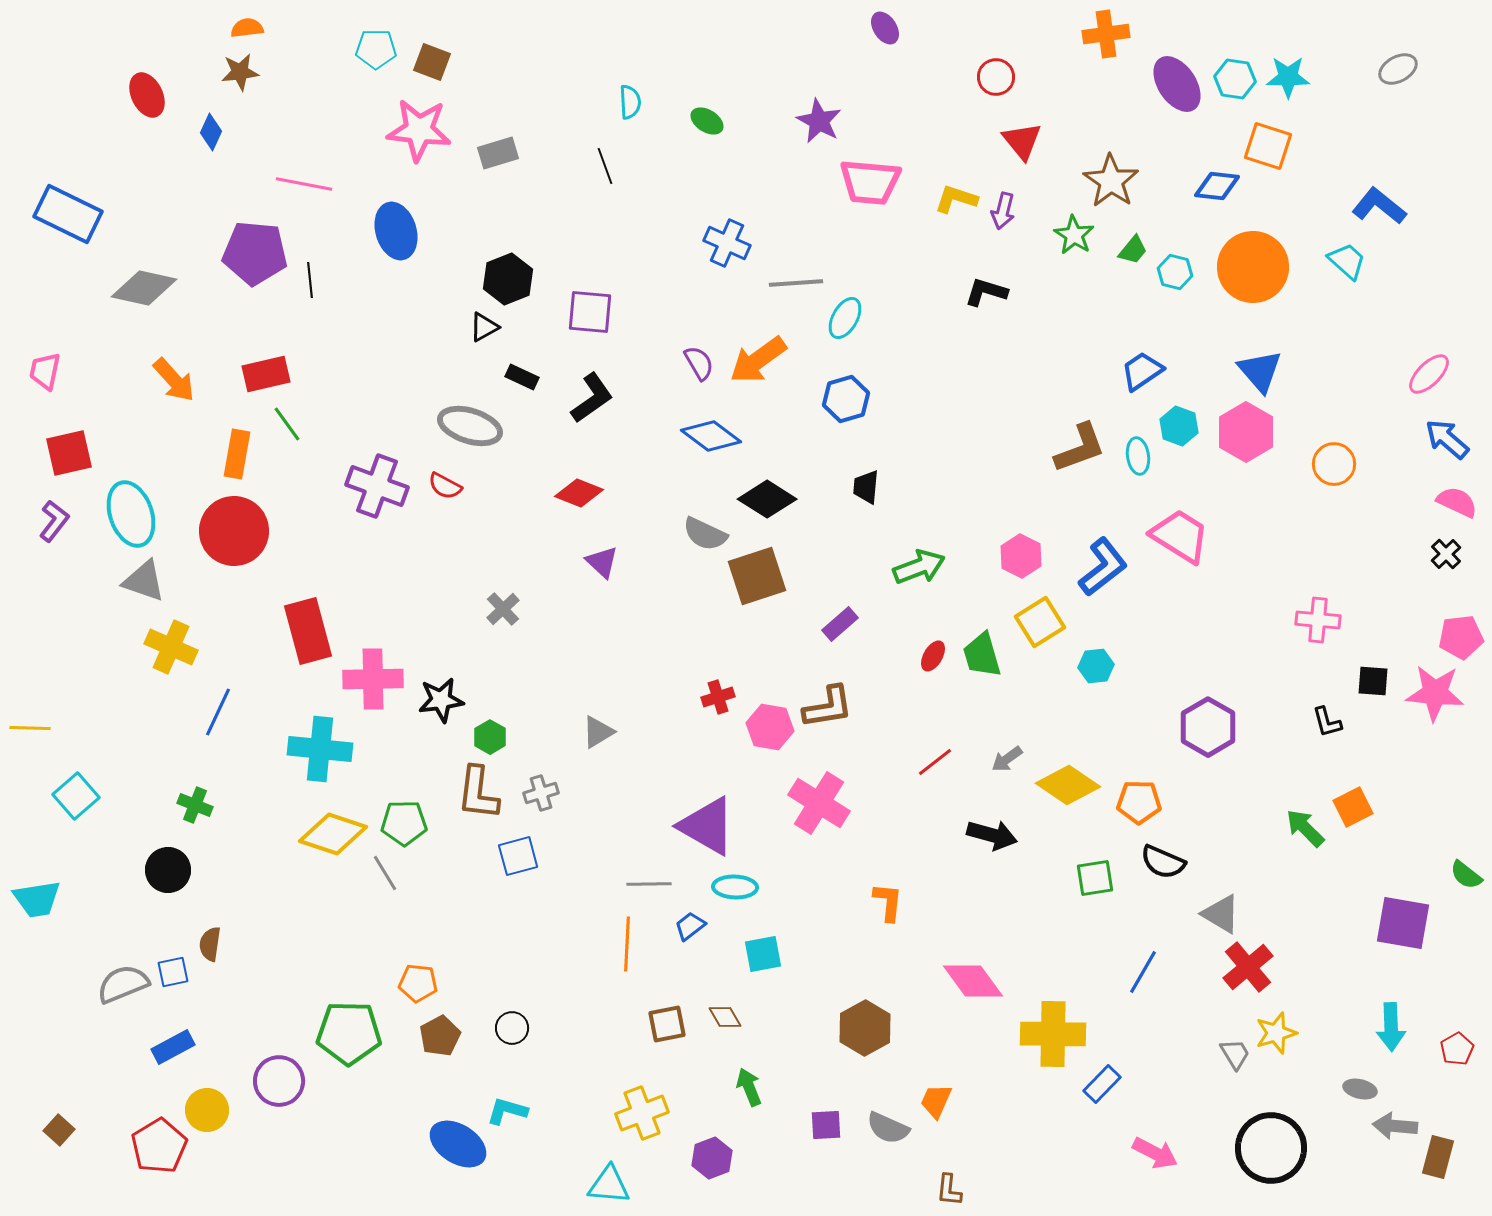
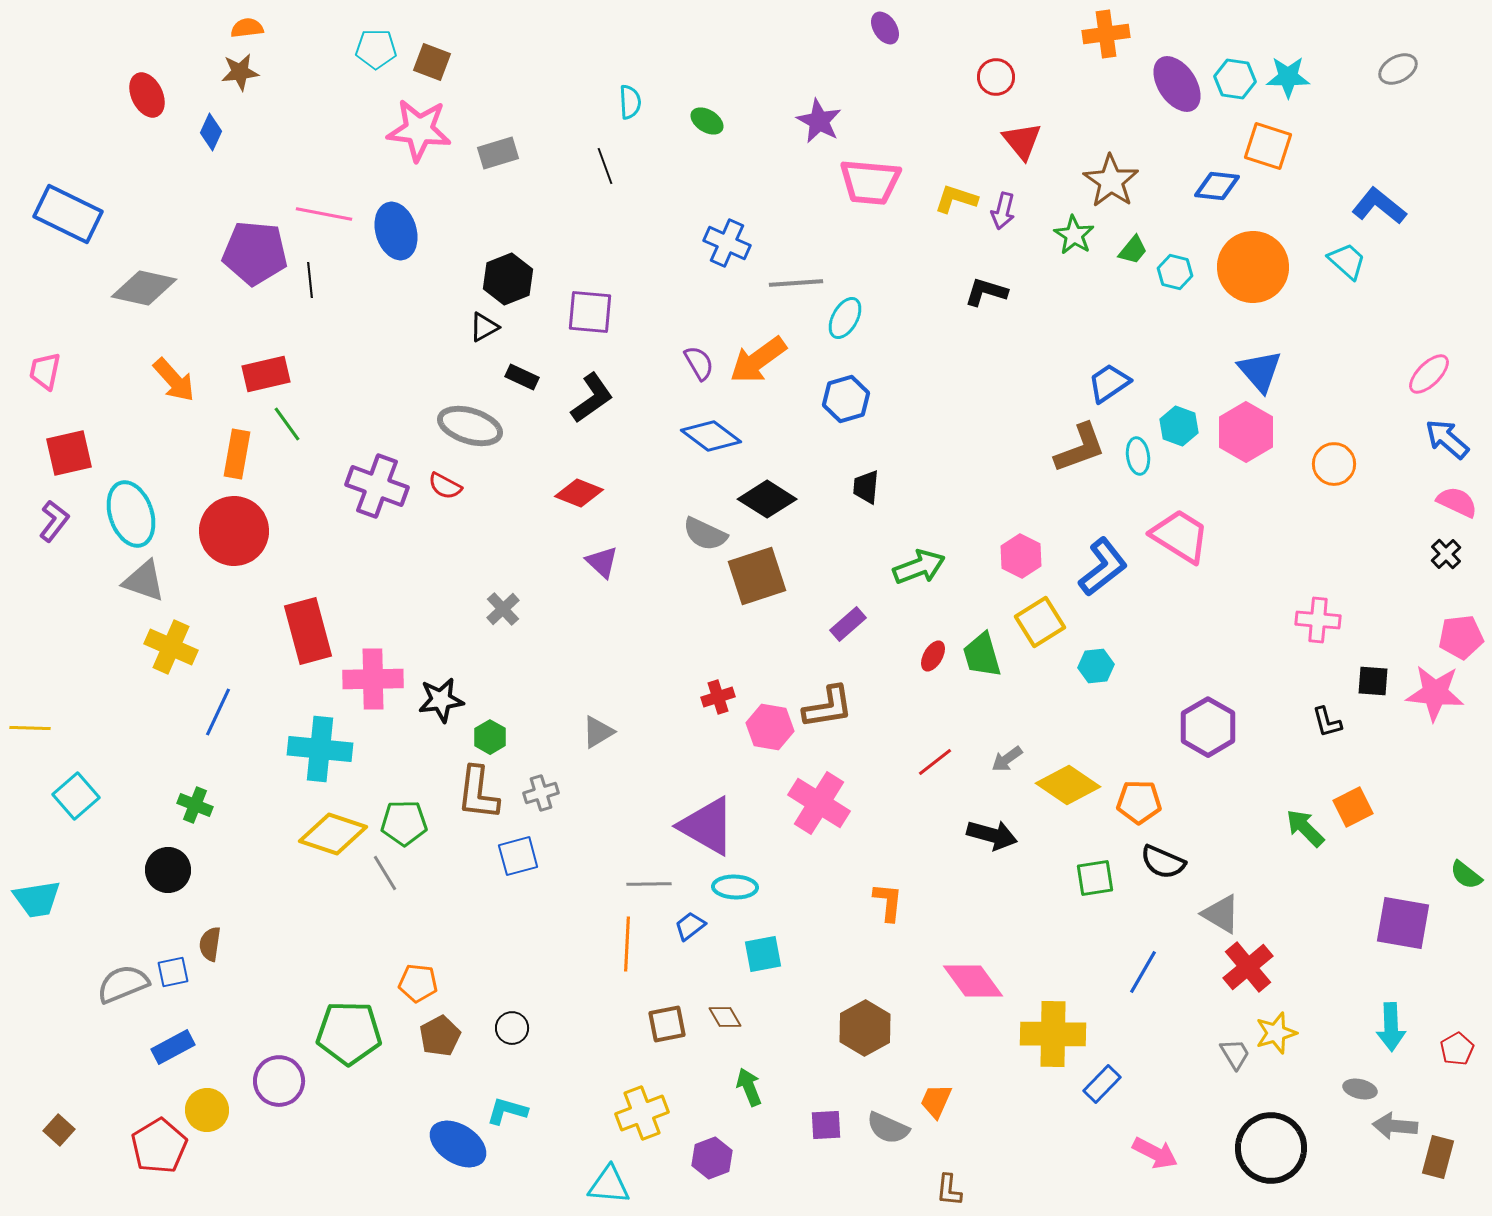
pink line at (304, 184): moved 20 px right, 30 px down
blue trapezoid at (1142, 371): moved 33 px left, 12 px down
purple rectangle at (840, 624): moved 8 px right
